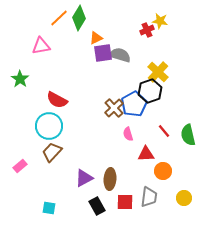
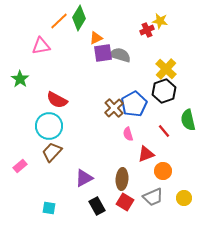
orange line: moved 3 px down
yellow cross: moved 8 px right, 3 px up
black hexagon: moved 14 px right
green semicircle: moved 15 px up
red triangle: rotated 18 degrees counterclockwise
brown ellipse: moved 12 px right
gray trapezoid: moved 4 px right; rotated 60 degrees clockwise
red square: rotated 30 degrees clockwise
